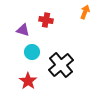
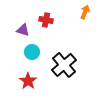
black cross: moved 3 px right
